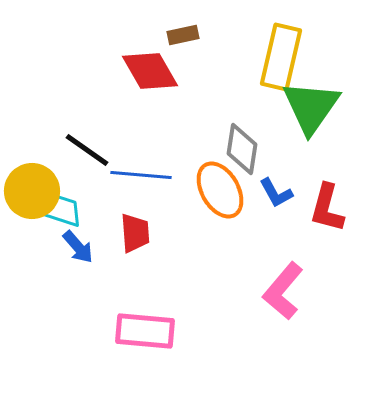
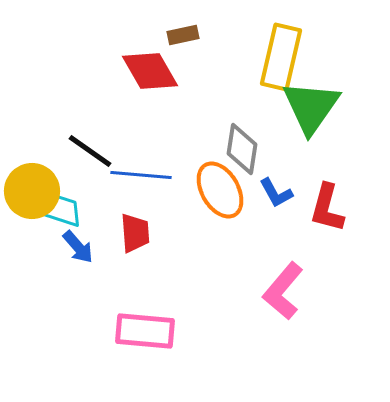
black line: moved 3 px right, 1 px down
